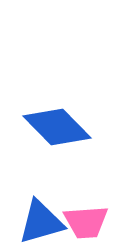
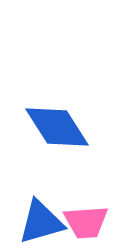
blue diamond: rotated 12 degrees clockwise
